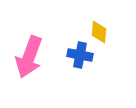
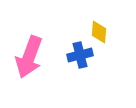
blue cross: rotated 25 degrees counterclockwise
